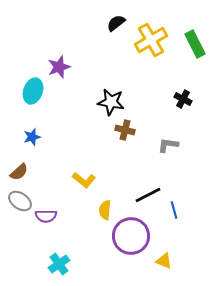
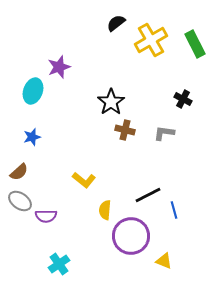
black star: rotated 28 degrees clockwise
gray L-shape: moved 4 px left, 12 px up
